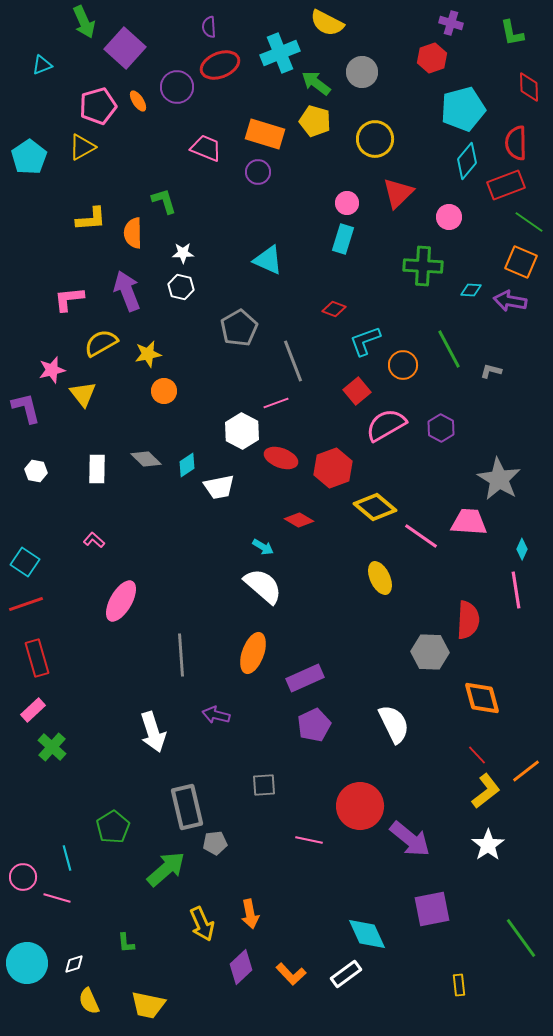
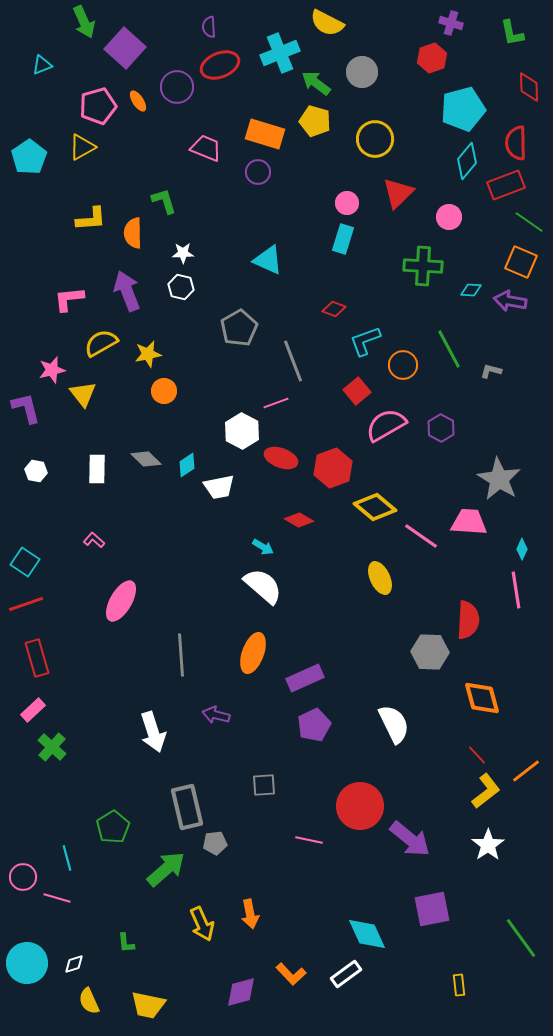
purple diamond at (241, 967): moved 25 px down; rotated 28 degrees clockwise
